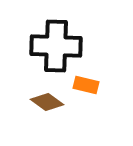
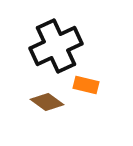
black cross: rotated 27 degrees counterclockwise
